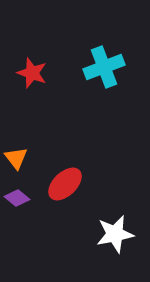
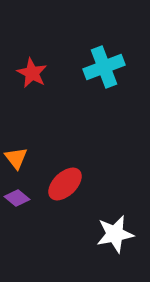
red star: rotated 8 degrees clockwise
